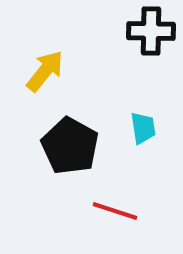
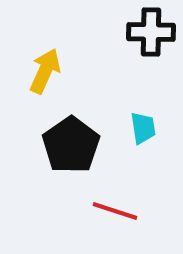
black cross: moved 1 px down
yellow arrow: rotated 15 degrees counterclockwise
black pentagon: moved 1 px right, 1 px up; rotated 8 degrees clockwise
